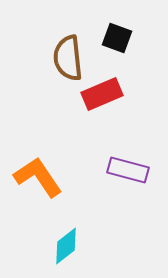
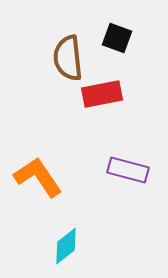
red rectangle: rotated 12 degrees clockwise
